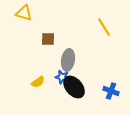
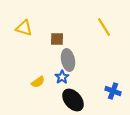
yellow triangle: moved 15 px down
brown square: moved 9 px right
gray ellipse: rotated 20 degrees counterclockwise
blue star: rotated 24 degrees clockwise
black ellipse: moved 1 px left, 13 px down
blue cross: moved 2 px right
